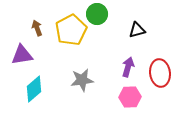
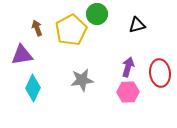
black triangle: moved 5 px up
cyan diamond: moved 1 px left, 1 px up; rotated 24 degrees counterclockwise
pink hexagon: moved 2 px left, 5 px up
